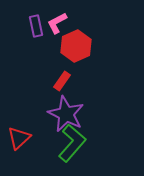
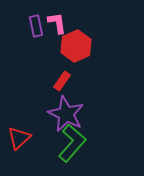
pink L-shape: rotated 110 degrees clockwise
